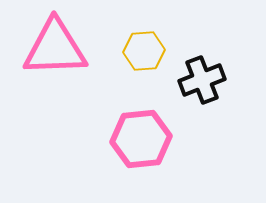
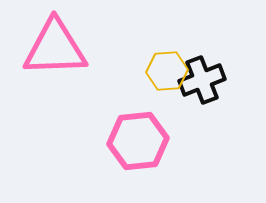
yellow hexagon: moved 23 px right, 20 px down
pink hexagon: moved 3 px left, 2 px down
